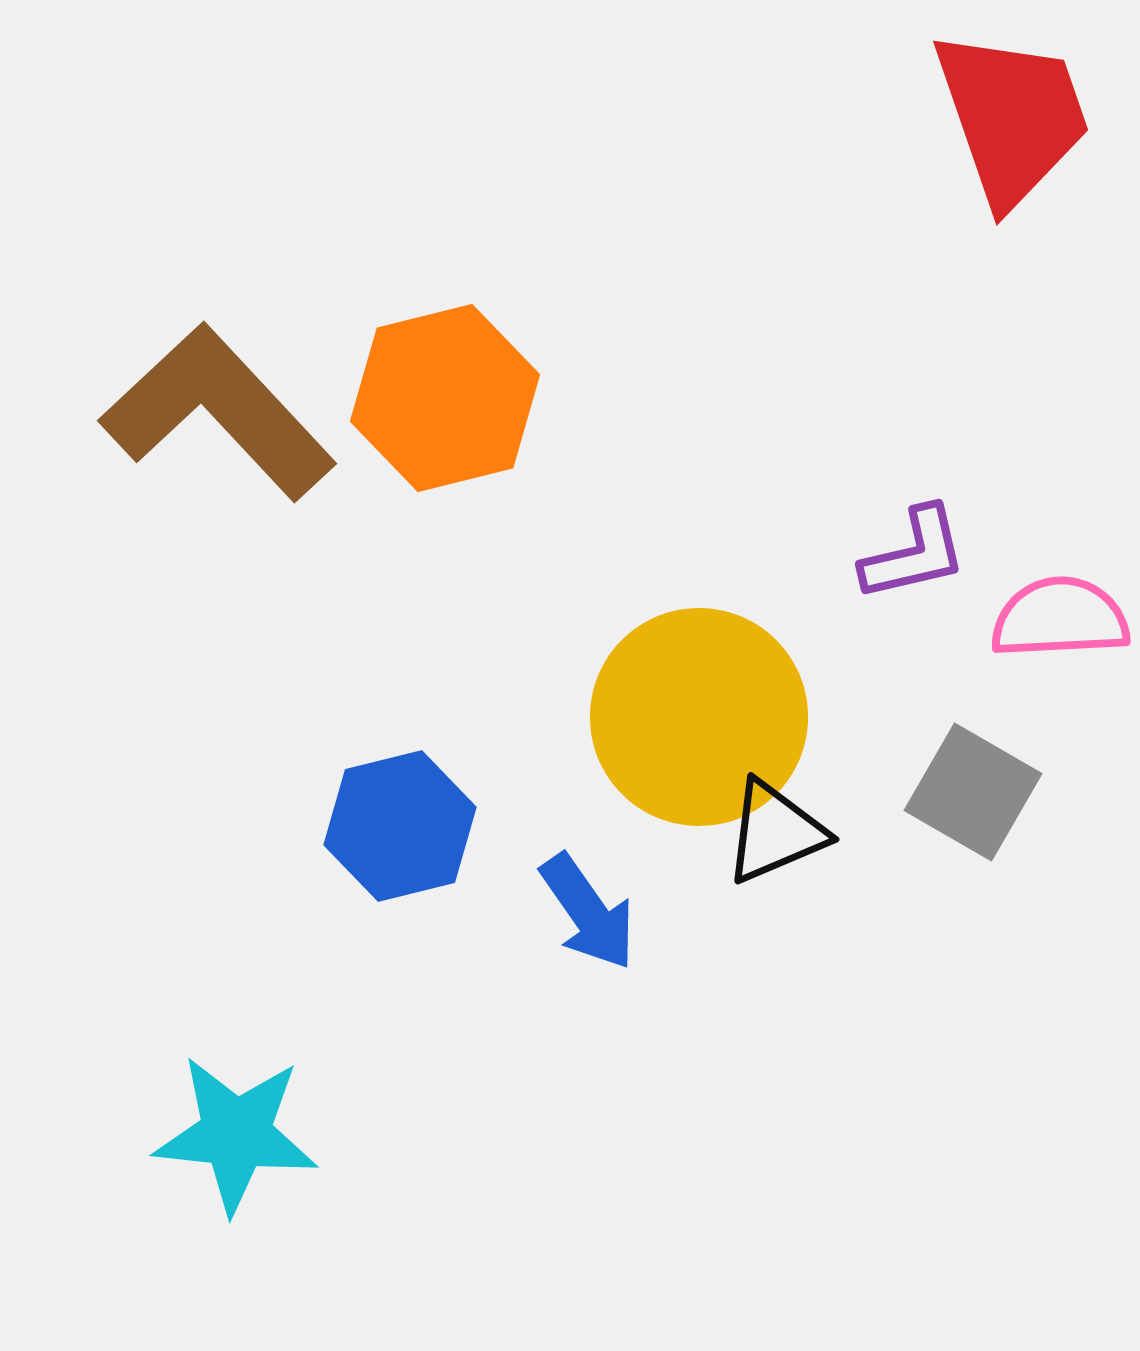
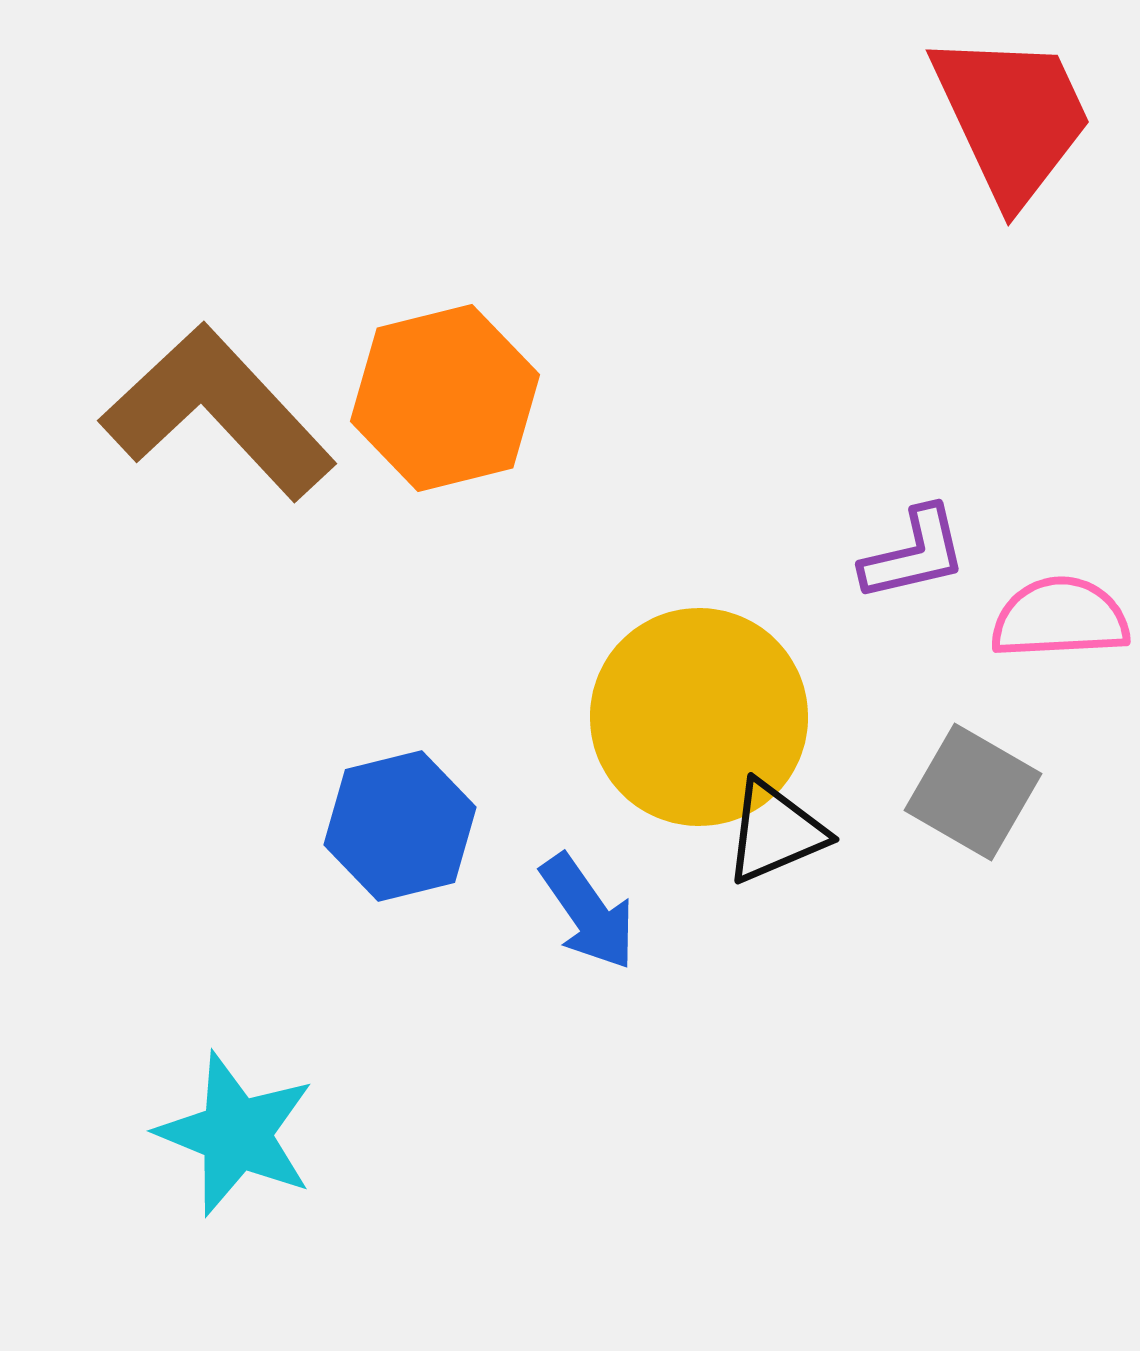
red trapezoid: rotated 6 degrees counterclockwise
cyan star: rotated 16 degrees clockwise
